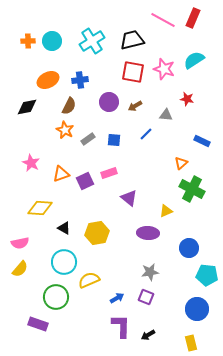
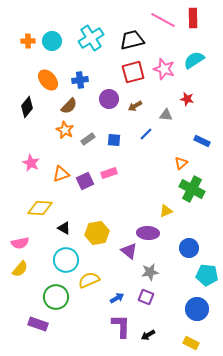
red rectangle at (193, 18): rotated 24 degrees counterclockwise
cyan cross at (92, 41): moved 1 px left, 3 px up
red square at (133, 72): rotated 25 degrees counterclockwise
orange ellipse at (48, 80): rotated 75 degrees clockwise
purple circle at (109, 102): moved 3 px up
brown semicircle at (69, 106): rotated 18 degrees clockwise
black diamond at (27, 107): rotated 40 degrees counterclockwise
purple triangle at (129, 198): moved 53 px down
cyan circle at (64, 262): moved 2 px right, 2 px up
yellow rectangle at (191, 343): rotated 49 degrees counterclockwise
